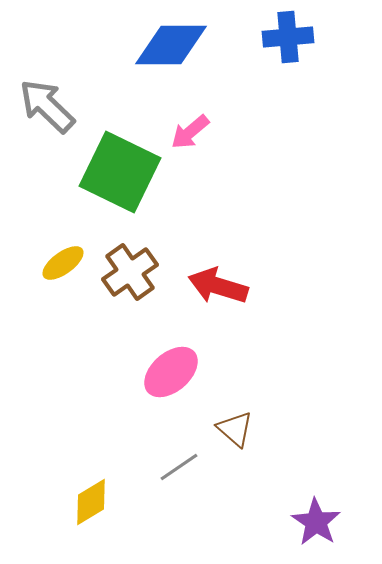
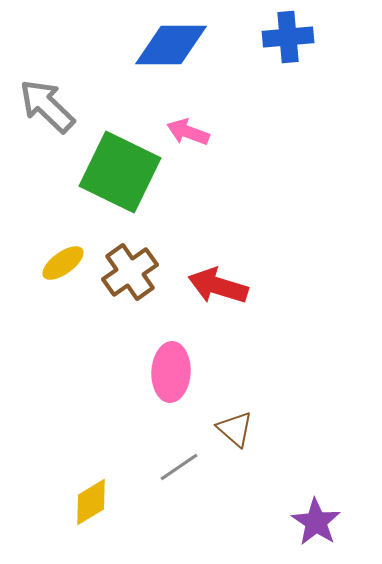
pink arrow: moved 2 px left; rotated 60 degrees clockwise
pink ellipse: rotated 46 degrees counterclockwise
